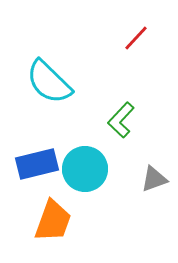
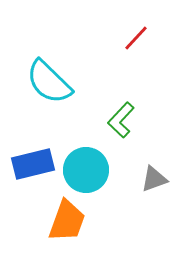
blue rectangle: moved 4 px left
cyan circle: moved 1 px right, 1 px down
orange trapezoid: moved 14 px right
